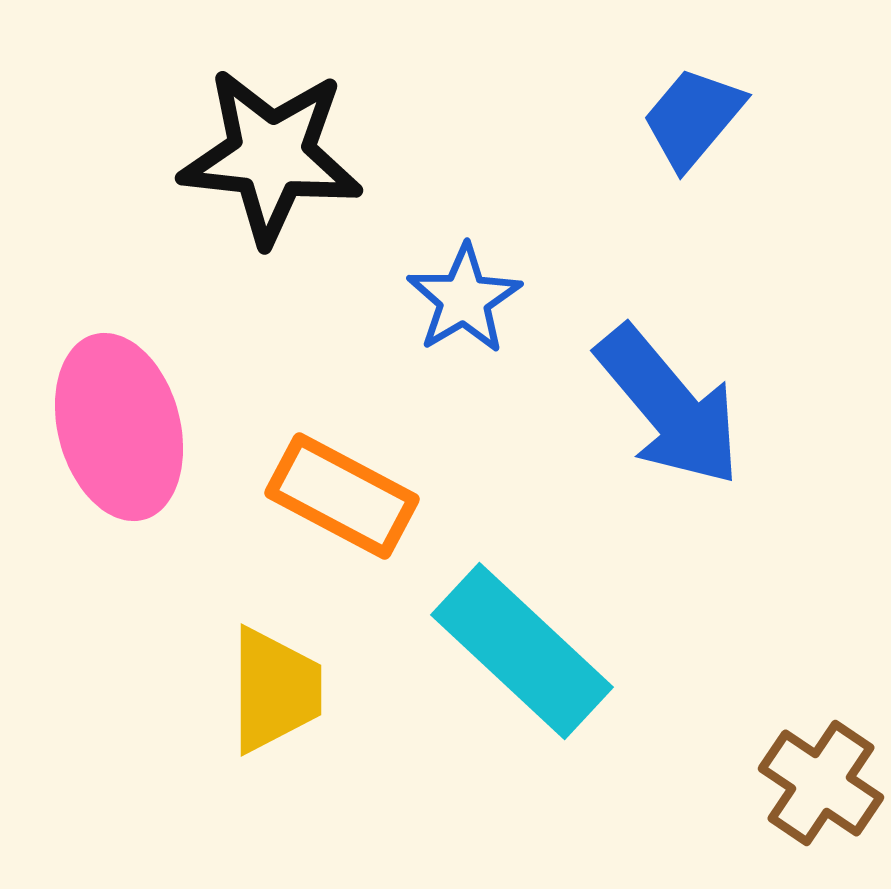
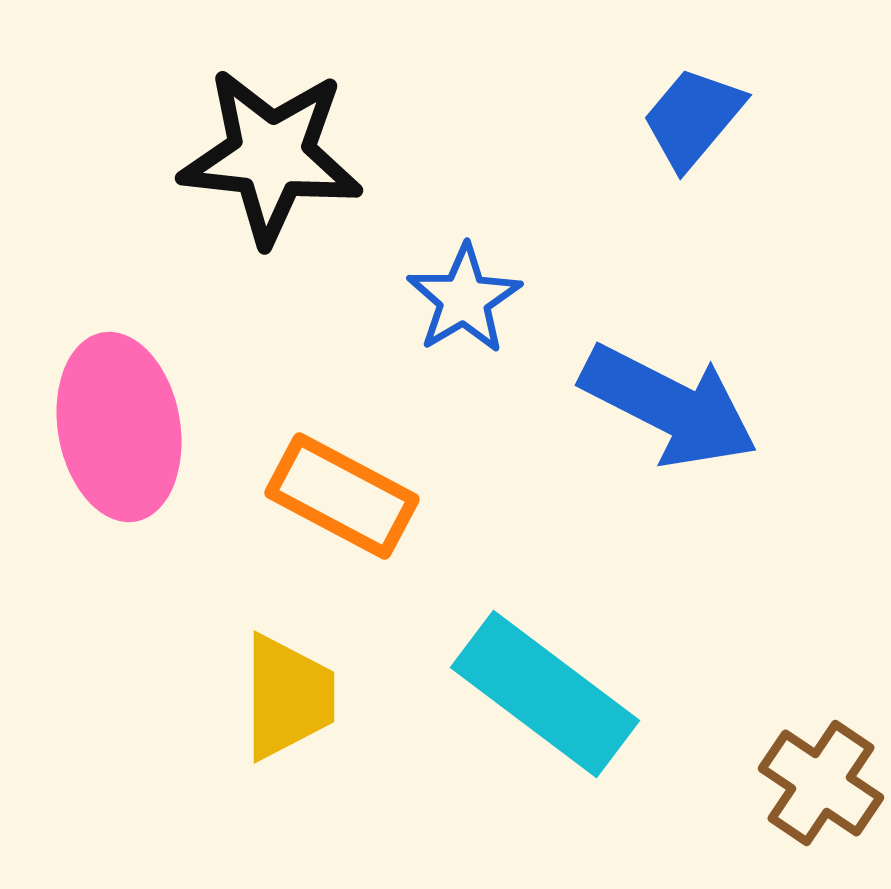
blue arrow: rotated 23 degrees counterclockwise
pink ellipse: rotated 5 degrees clockwise
cyan rectangle: moved 23 px right, 43 px down; rotated 6 degrees counterclockwise
yellow trapezoid: moved 13 px right, 7 px down
